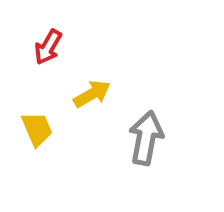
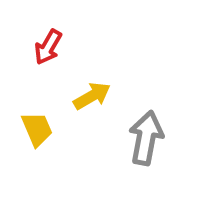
yellow arrow: moved 2 px down
